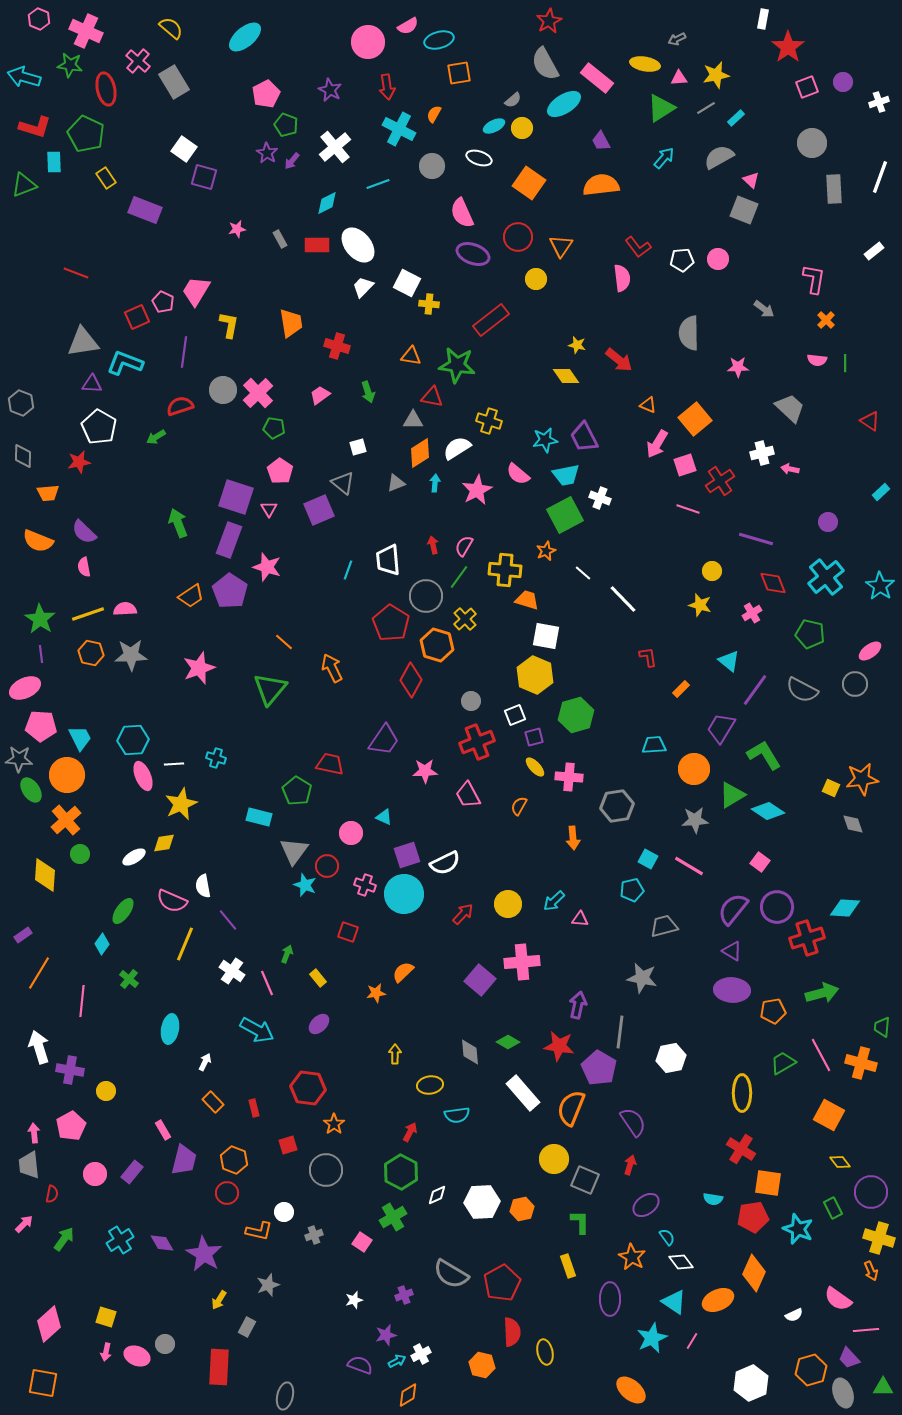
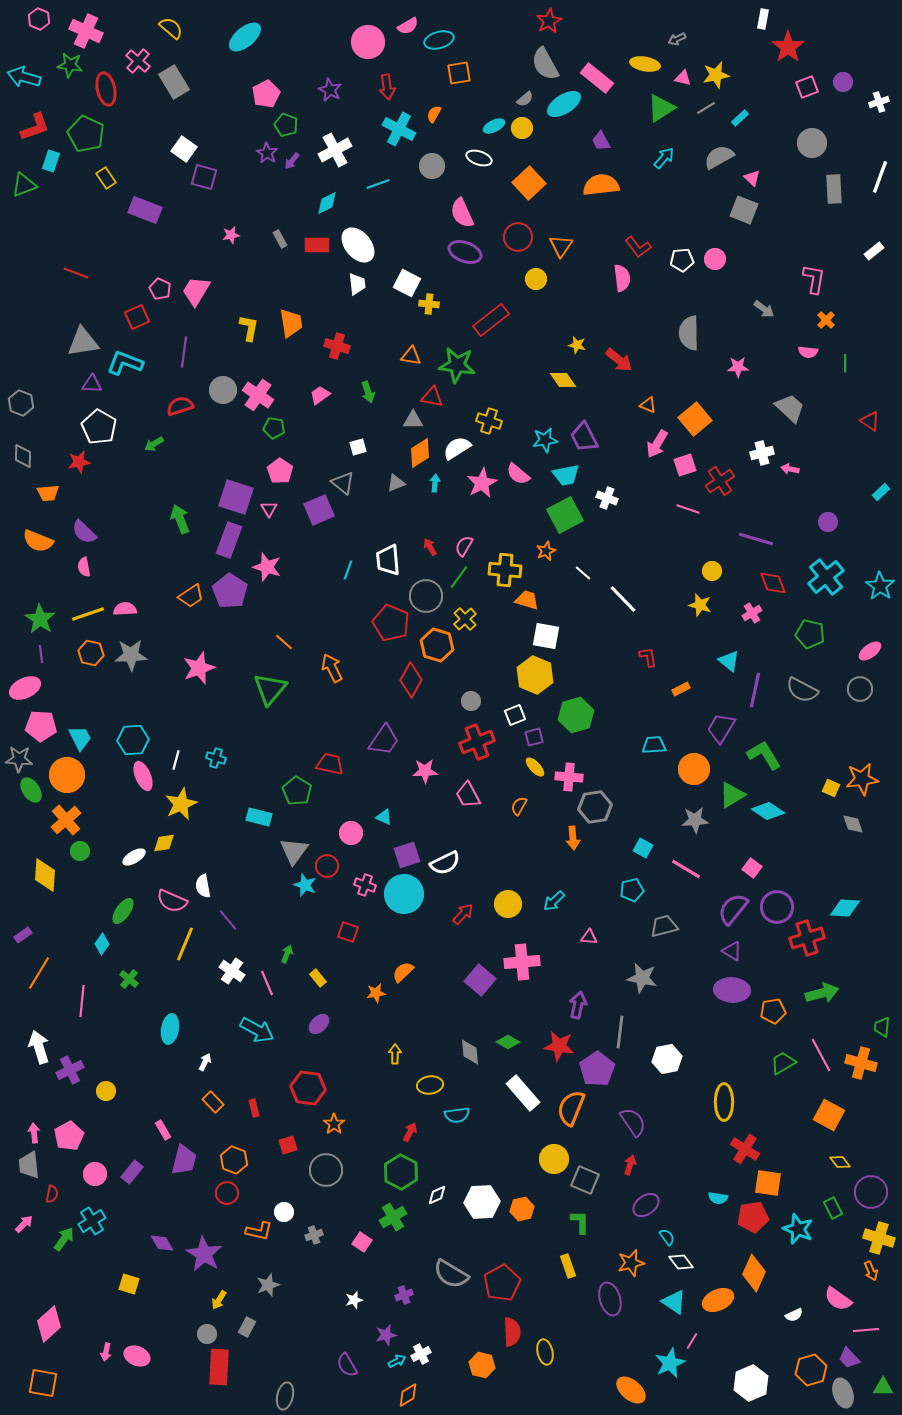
pink triangle at (679, 78): moved 4 px right; rotated 18 degrees clockwise
gray semicircle at (513, 100): moved 12 px right, 1 px up
cyan rectangle at (736, 118): moved 4 px right
red L-shape at (35, 127): rotated 36 degrees counterclockwise
white cross at (335, 147): moved 3 px down; rotated 12 degrees clockwise
cyan rectangle at (54, 162): moved 3 px left, 1 px up; rotated 20 degrees clockwise
pink triangle at (751, 180): moved 1 px right, 2 px up
orange square at (529, 183): rotated 12 degrees clockwise
pink star at (237, 229): moved 6 px left, 6 px down
purple ellipse at (473, 254): moved 8 px left, 2 px up
pink circle at (718, 259): moved 3 px left
white trapezoid at (363, 287): moved 6 px left, 3 px up; rotated 130 degrees clockwise
pink pentagon at (163, 302): moved 3 px left, 13 px up
yellow L-shape at (229, 325): moved 20 px right, 3 px down
pink semicircle at (817, 360): moved 9 px left, 8 px up
yellow diamond at (566, 376): moved 3 px left, 4 px down
pink cross at (258, 393): moved 2 px down; rotated 12 degrees counterclockwise
green arrow at (156, 437): moved 2 px left, 7 px down
pink star at (477, 490): moved 5 px right, 7 px up
white cross at (600, 498): moved 7 px right
green arrow at (178, 523): moved 2 px right, 4 px up
red arrow at (433, 545): moved 3 px left, 2 px down; rotated 18 degrees counterclockwise
red pentagon at (391, 623): rotated 9 degrees counterclockwise
gray circle at (855, 684): moved 5 px right, 5 px down
orange rectangle at (681, 689): rotated 18 degrees clockwise
purple line at (755, 690): rotated 24 degrees counterclockwise
white line at (174, 764): moved 2 px right, 4 px up; rotated 72 degrees counterclockwise
gray hexagon at (617, 806): moved 22 px left, 1 px down
green circle at (80, 854): moved 3 px up
cyan square at (648, 859): moved 5 px left, 11 px up
pink square at (760, 862): moved 8 px left, 6 px down
pink line at (689, 866): moved 3 px left, 3 px down
pink triangle at (580, 919): moved 9 px right, 18 px down
white hexagon at (671, 1058): moved 4 px left, 1 px down
purple pentagon at (599, 1068): moved 2 px left, 1 px down; rotated 8 degrees clockwise
purple cross at (70, 1070): rotated 36 degrees counterclockwise
yellow ellipse at (742, 1093): moved 18 px left, 9 px down
pink pentagon at (71, 1126): moved 2 px left, 10 px down
red cross at (741, 1149): moved 4 px right
cyan semicircle at (713, 1199): moved 5 px right, 1 px up
cyan cross at (120, 1240): moved 28 px left, 19 px up
orange star at (632, 1257): moved 1 px left, 6 px down; rotated 28 degrees clockwise
purple ellipse at (610, 1299): rotated 16 degrees counterclockwise
yellow square at (106, 1317): moved 23 px right, 33 px up
cyan star at (652, 1338): moved 18 px right, 25 px down
gray circle at (165, 1344): moved 42 px right, 10 px up
purple semicircle at (360, 1365): moved 13 px left; rotated 140 degrees counterclockwise
